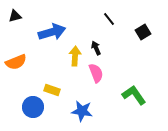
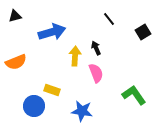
blue circle: moved 1 px right, 1 px up
